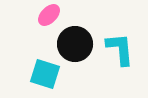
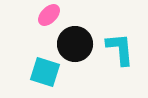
cyan square: moved 2 px up
